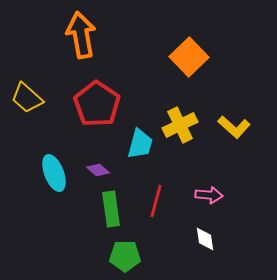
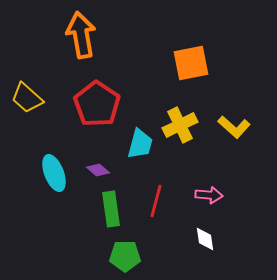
orange square: moved 2 px right, 6 px down; rotated 33 degrees clockwise
